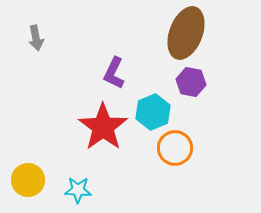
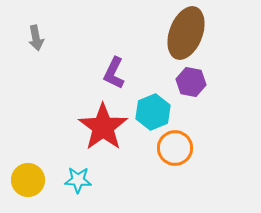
cyan star: moved 10 px up
